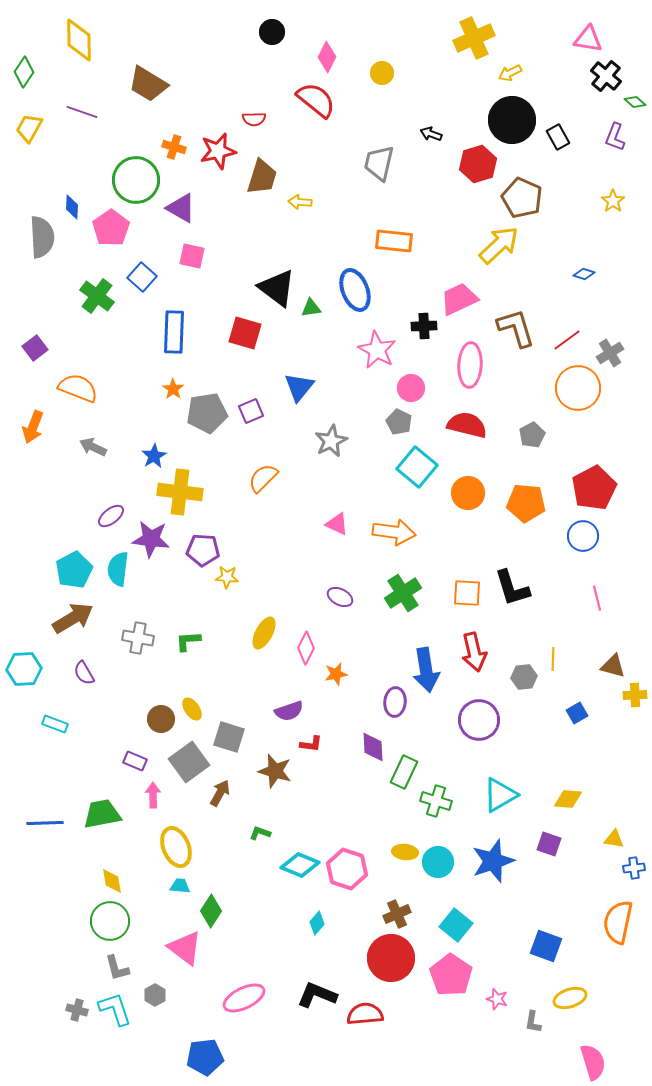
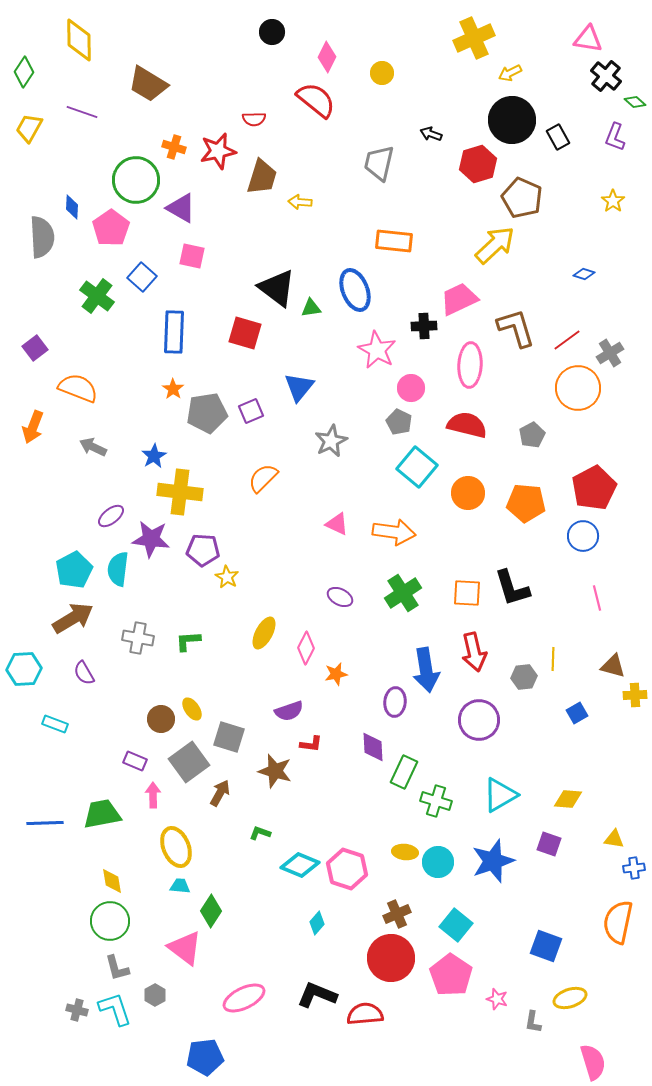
yellow arrow at (499, 245): moved 4 px left
yellow star at (227, 577): rotated 25 degrees clockwise
